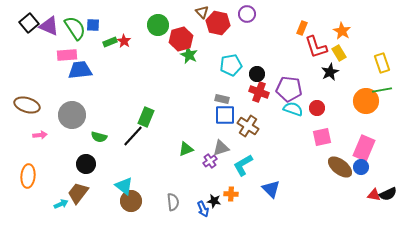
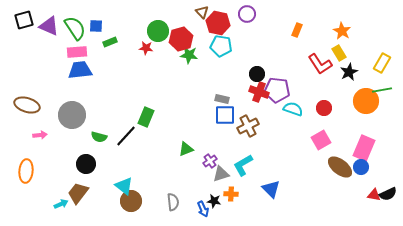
black square at (29, 23): moved 5 px left, 3 px up; rotated 24 degrees clockwise
blue square at (93, 25): moved 3 px right, 1 px down
green circle at (158, 25): moved 6 px down
orange rectangle at (302, 28): moved 5 px left, 2 px down
red star at (124, 41): moved 22 px right, 7 px down; rotated 24 degrees counterclockwise
red L-shape at (316, 47): moved 4 px right, 17 px down; rotated 15 degrees counterclockwise
pink rectangle at (67, 55): moved 10 px right, 3 px up
green star at (189, 55): rotated 18 degrees counterclockwise
yellow rectangle at (382, 63): rotated 48 degrees clockwise
cyan pentagon at (231, 65): moved 10 px left, 19 px up; rotated 20 degrees clockwise
black star at (330, 72): moved 19 px right
purple pentagon at (289, 89): moved 12 px left, 1 px down
red circle at (317, 108): moved 7 px right
brown cross at (248, 126): rotated 30 degrees clockwise
black line at (133, 136): moved 7 px left
pink square at (322, 137): moved 1 px left, 3 px down; rotated 18 degrees counterclockwise
gray triangle at (221, 148): moved 26 px down
orange ellipse at (28, 176): moved 2 px left, 5 px up
